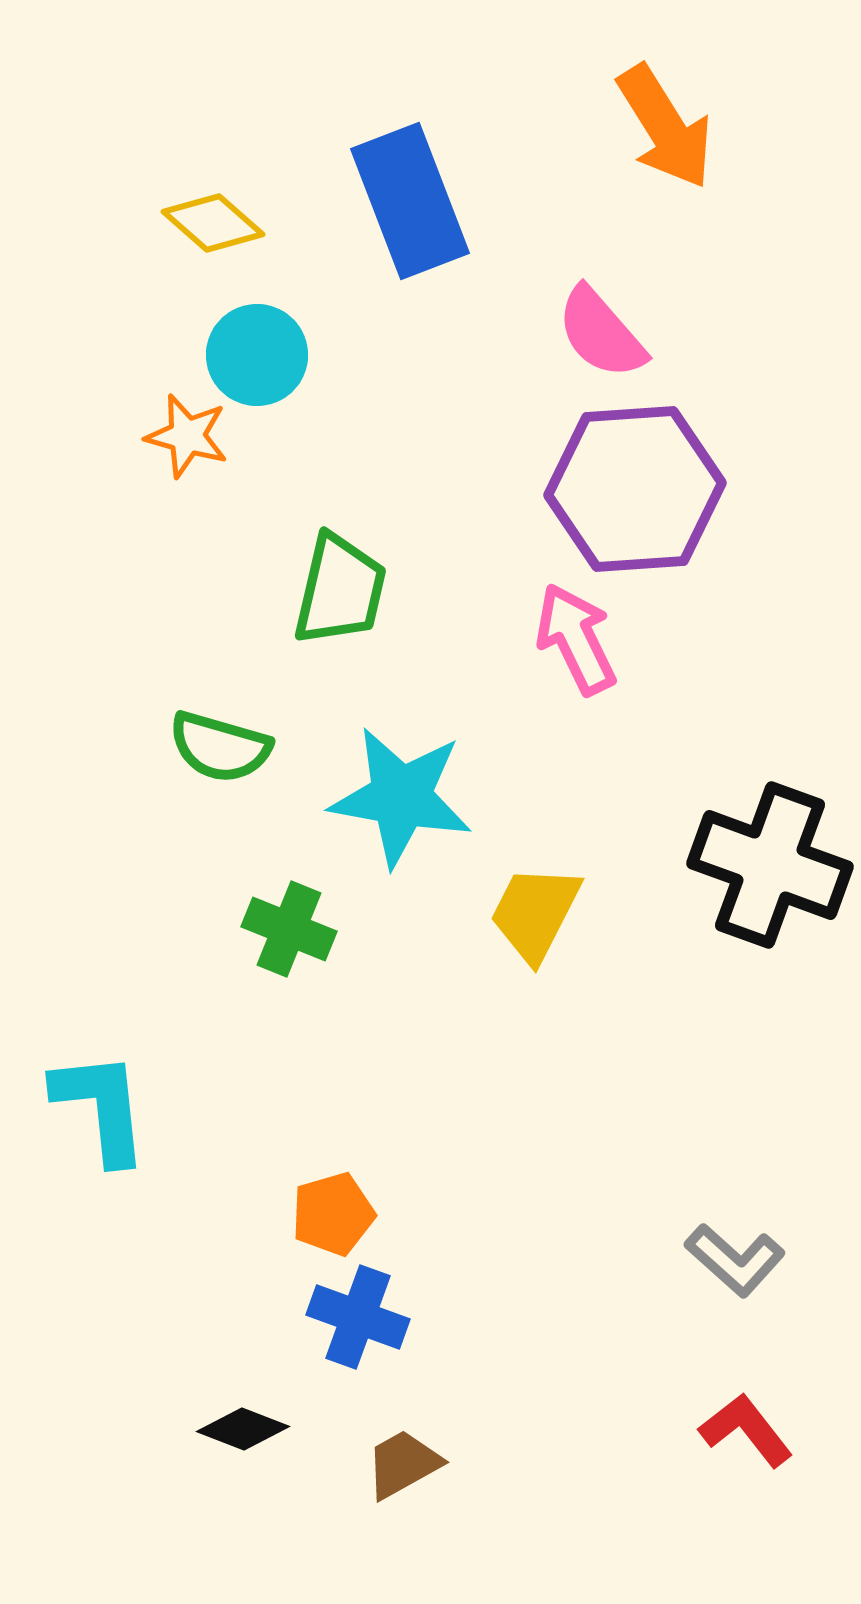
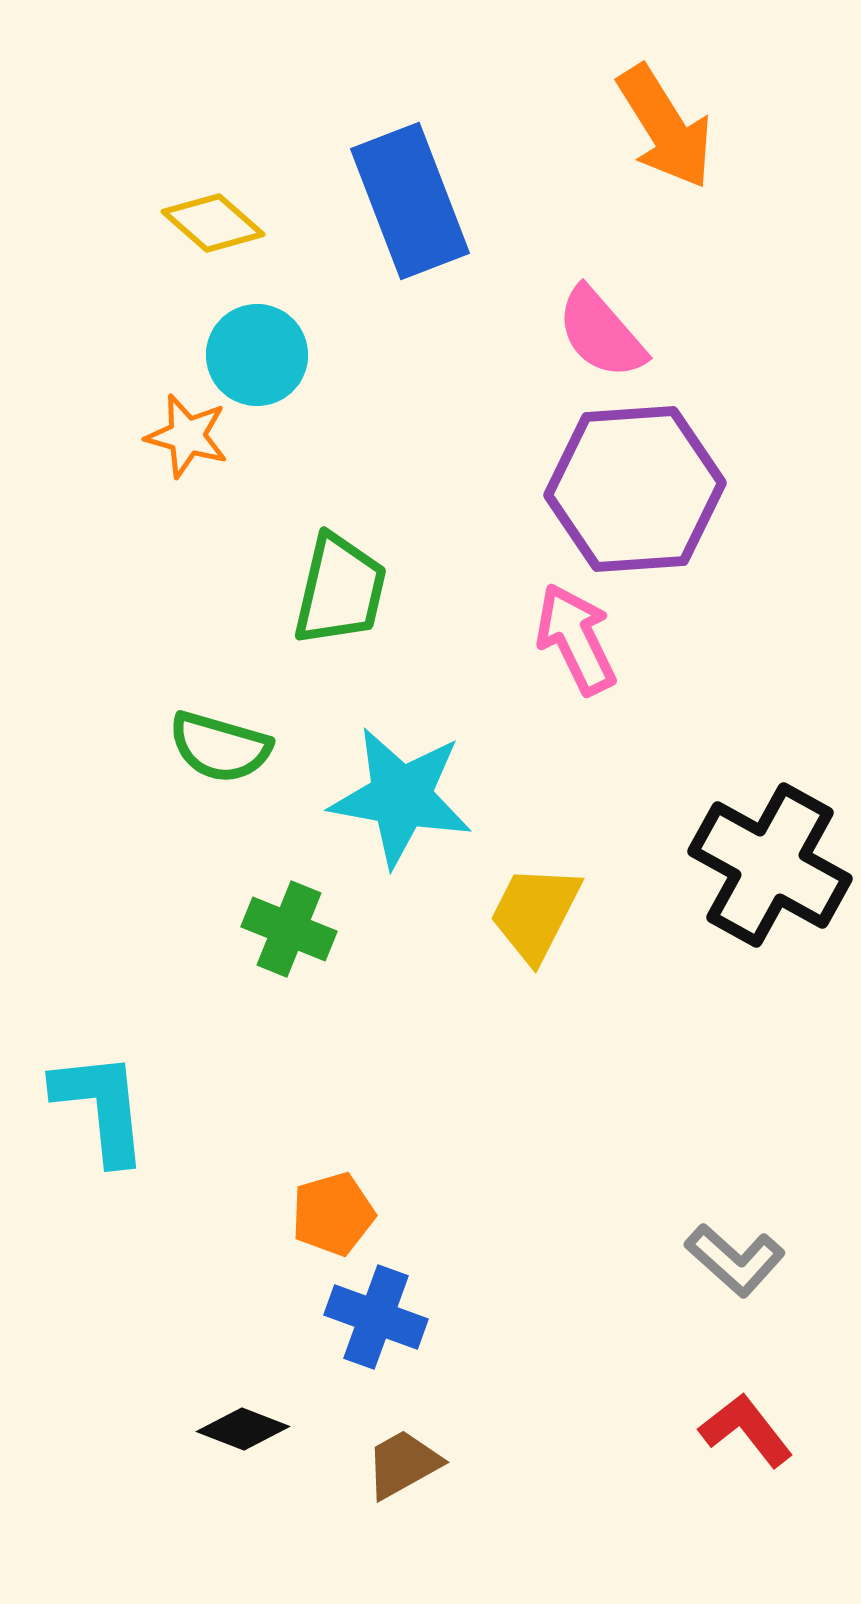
black cross: rotated 9 degrees clockwise
blue cross: moved 18 px right
